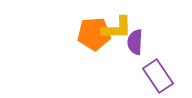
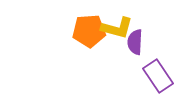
yellow L-shape: rotated 16 degrees clockwise
orange pentagon: moved 5 px left, 3 px up
